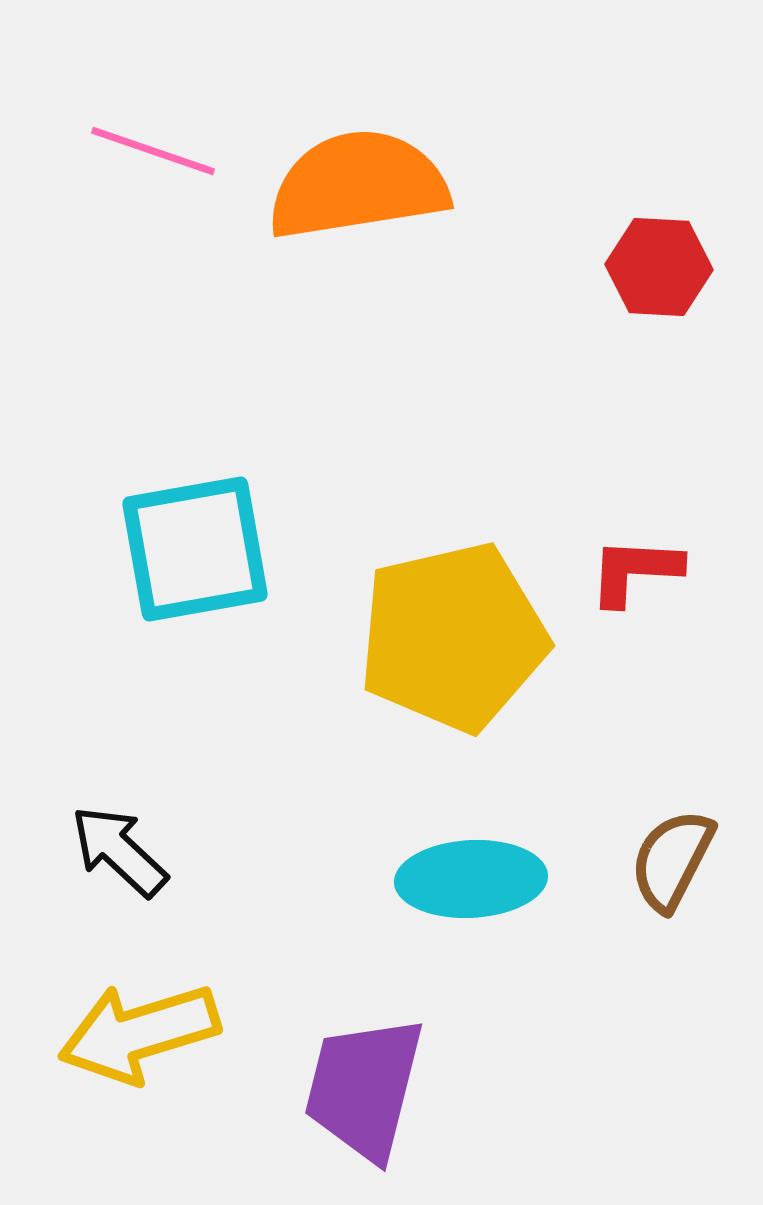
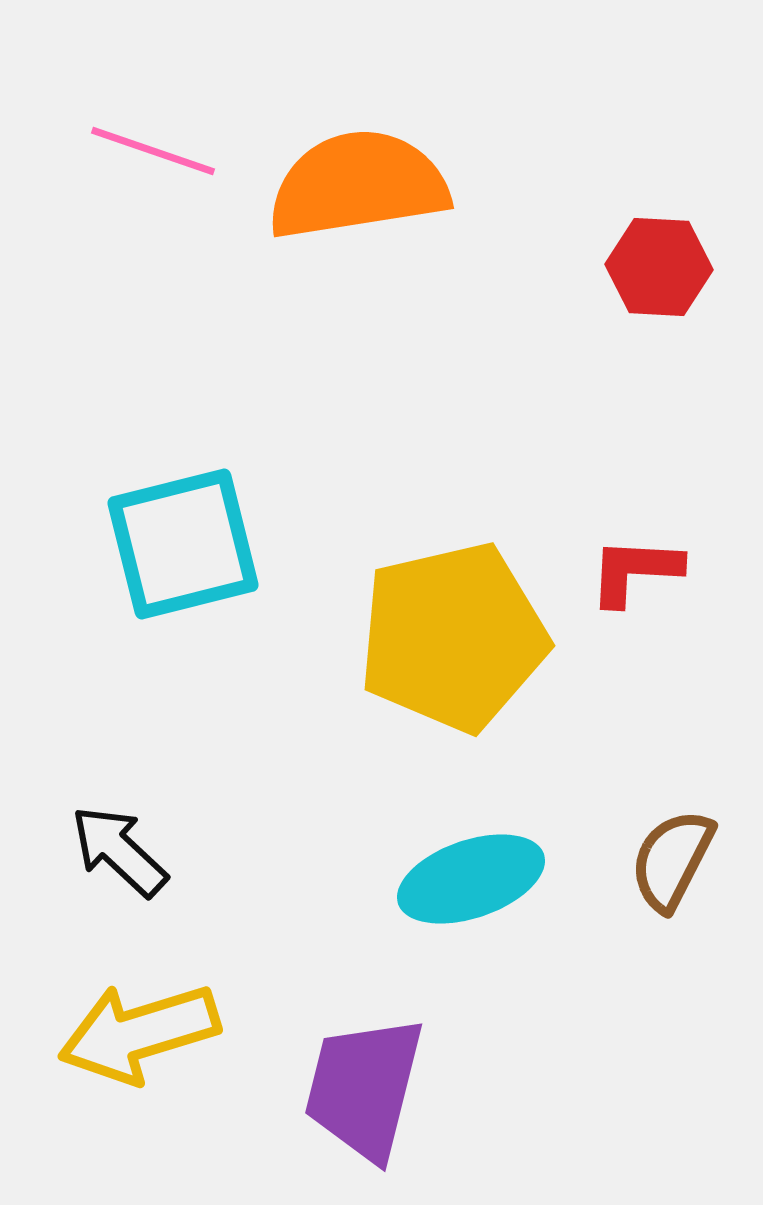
cyan square: moved 12 px left, 5 px up; rotated 4 degrees counterclockwise
cyan ellipse: rotated 16 degrees counterclockwise
